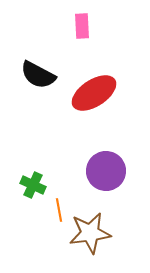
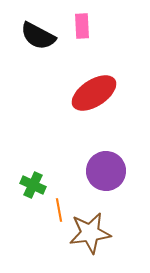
black semicircle: moved 39 px up
